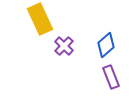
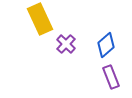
purple cross: moved 2 px right, 2 px up
